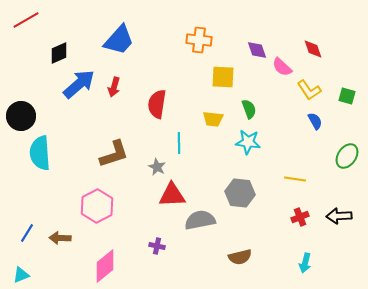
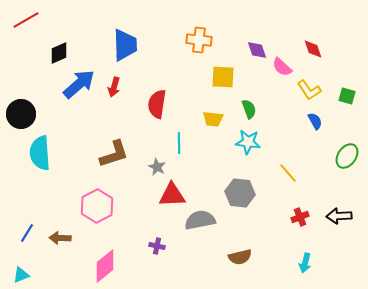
blue trapezoid: moved 6 px right, 5 px down; rotated 44 degrees counterclockwise
black circle: moved 2 px up
yellow line: moved 7 px left, 6 px up; rotated 40 degrees clockwise
